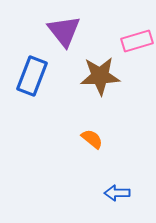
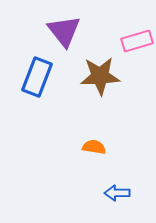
blue rectangle: moved 5 px right, 1 px down
orange semicircle: moved 2 px right, 8 px down; rotated 30 degrees counterclockwise
